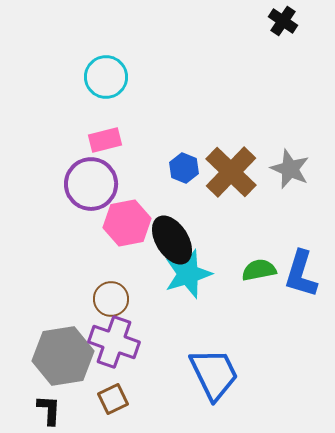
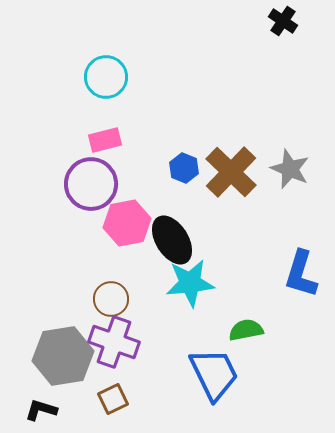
green semicircle: moved 13 px left, 60 px down
cyan star: moved 2 px right, 9 px down; rotated 12 degrees clockwise
black L-shape: moved 8 px left; rotated 76 degrees counterclockwise
